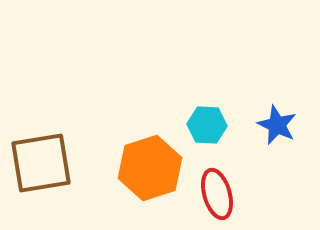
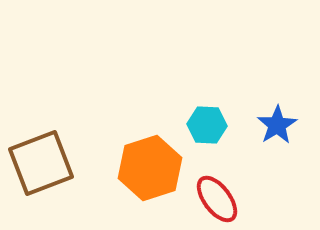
blue star: rotated 15 degrees clockwise
brown square: rotated 12 degrees counterclockwise
red ellipse: moved 5 px down; rotated 21 degrees counterclockwise
